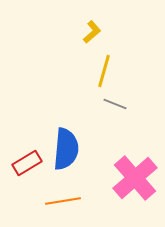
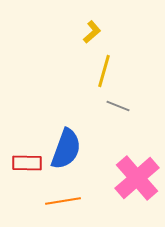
gray line: moved 3 px right, 2 px down
blue semicircle: rotated 15 degrees clockwise
red rectangle: rotated 32 degrees clockwise
pink cross: moved 2 px right
